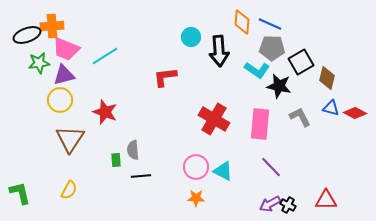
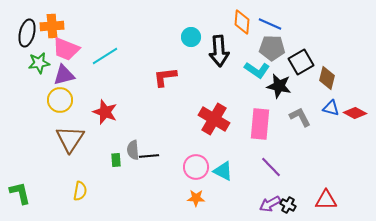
black ellipse: moved 2 px up; rotated 56 degrees counterclockwise
black line: moved 8 px right, 20 px up
yellow semicircle: moved 11 px right, 1 px down; rotated 18 degrees counterclockwise
